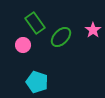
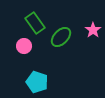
pink circle: moved 1 px right, 1 px down
